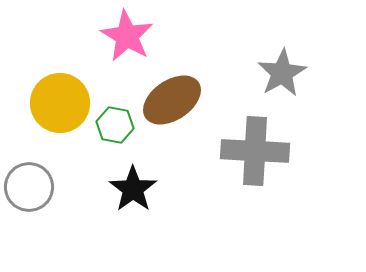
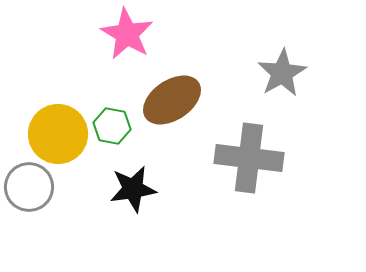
pink star: moved 2 px up
yellow circle: moved 2 px left, 31 px down
green hexagon: moved 3 px left, 1 px down
gray cross: moved 6 px left, 7 px down; rotated 4 degrees clockwise
black star: rotated 27 degrees clockwise
